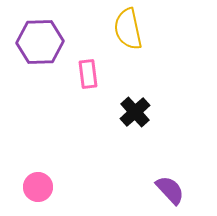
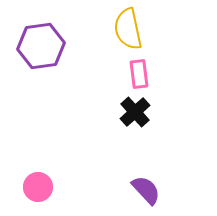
purple hexagon: moved 1 px right, 4 px down; rotated 6 degrees counterclockwise
pink rectangle: moved 51 px right
purple semicircle: moved 24 px left
